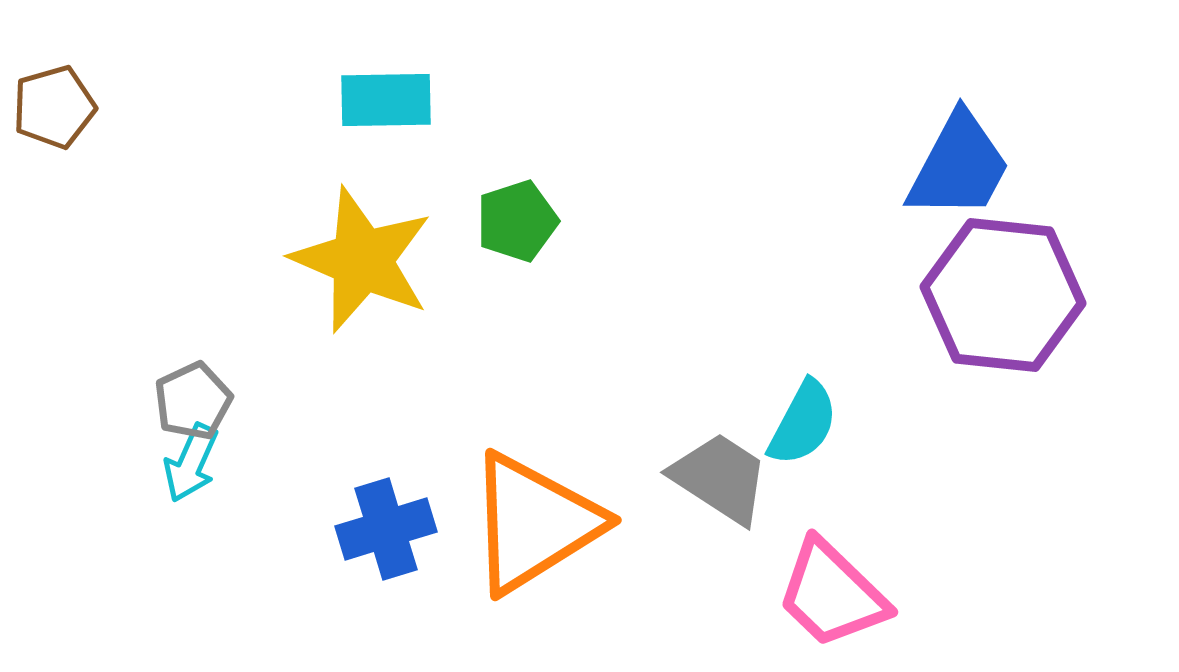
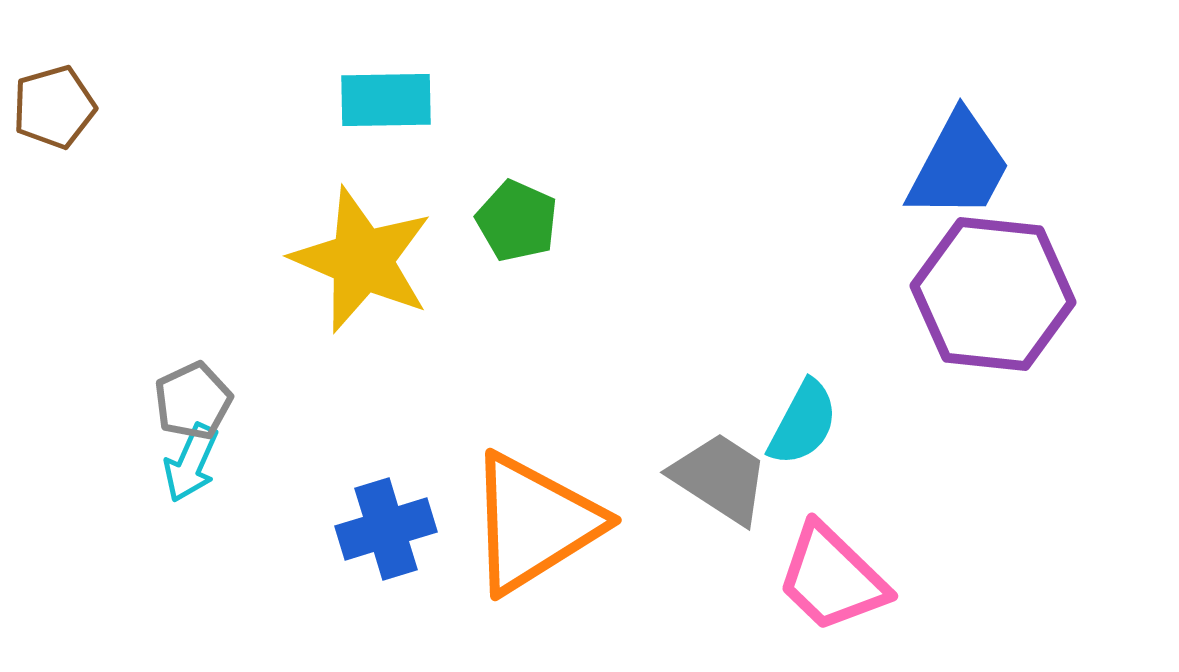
green pentagon: rotated 30 degrees counterclockwise
purple hexagon: moved 10 px left, 1 px up
pink trapezoid: moved 16 px up
